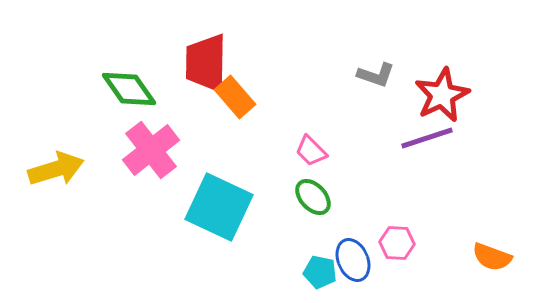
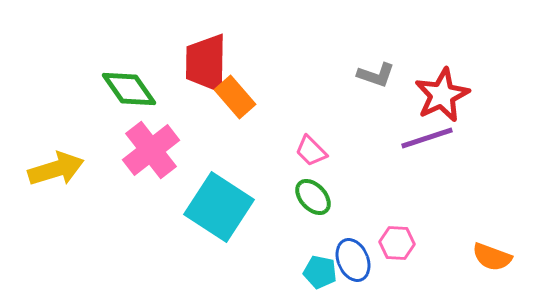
cyan square: rotated 8 degrees clockwise
